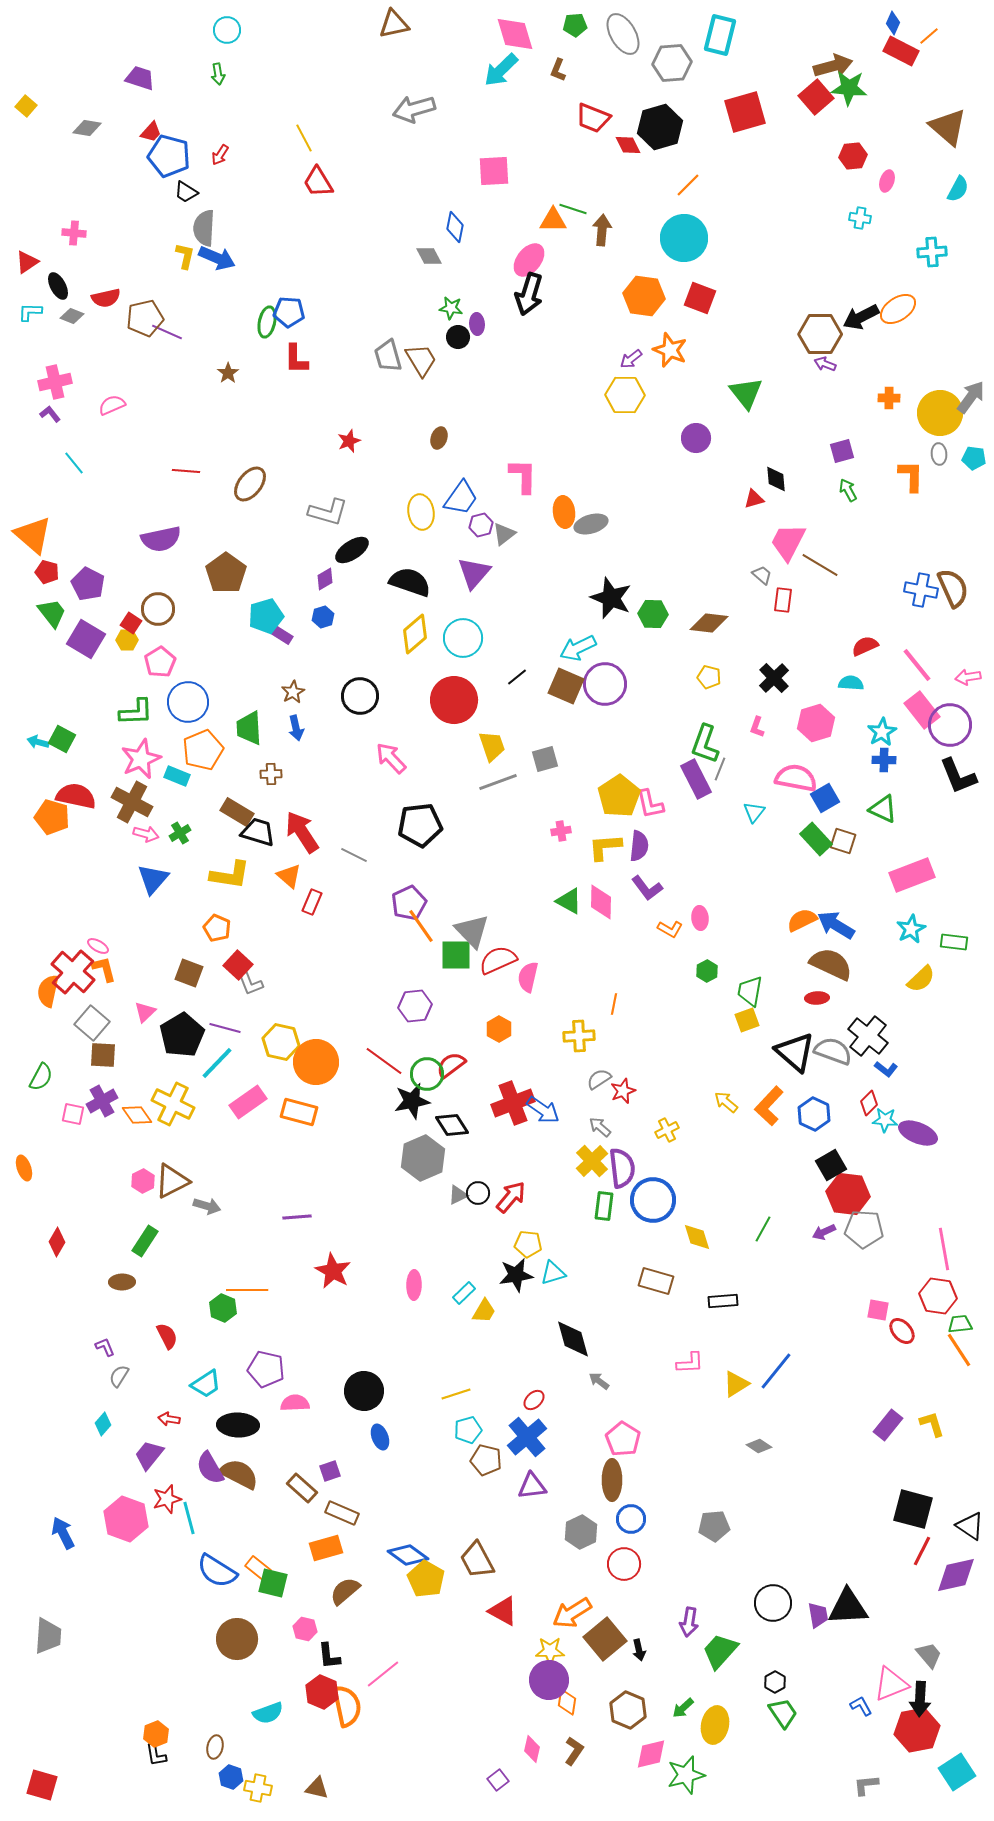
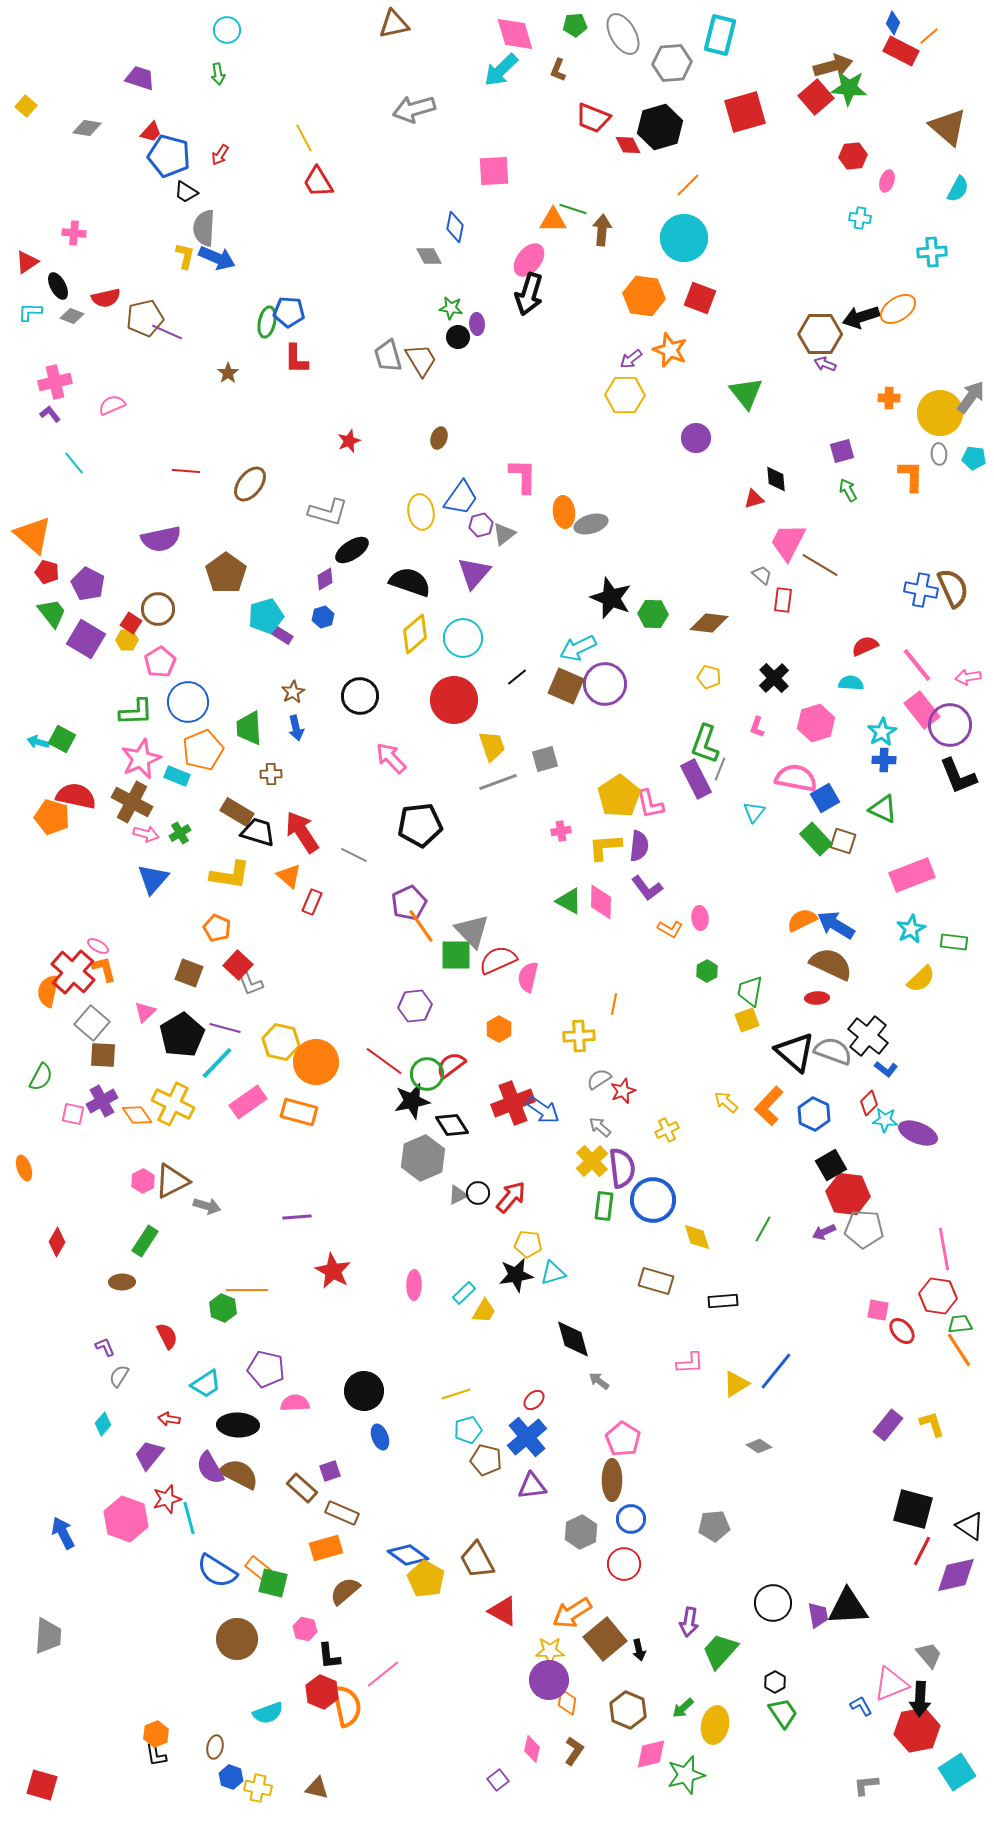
black arrow at (861, 317): rotated 9 degrees clockwise
